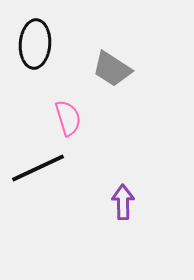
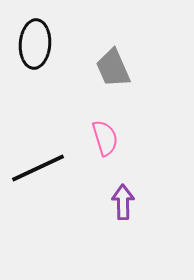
gray trapezoid: moved 1 px right, 1 px up; rotated 33 degrees clockwise
pink semicircle: moved 37 px right, 20 px down
